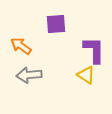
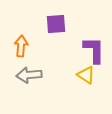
orange arrow: rotated 60 degrees clockwise
